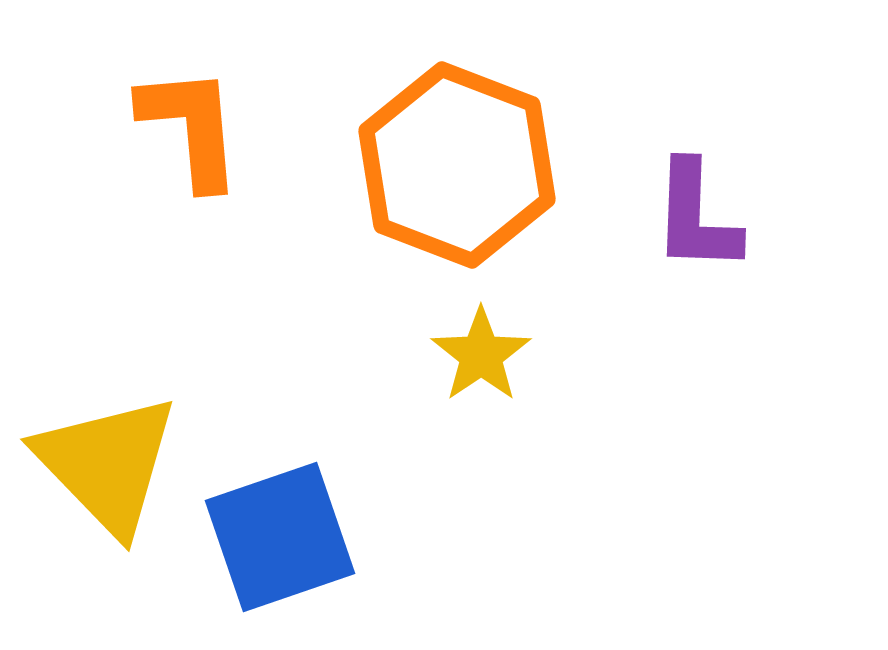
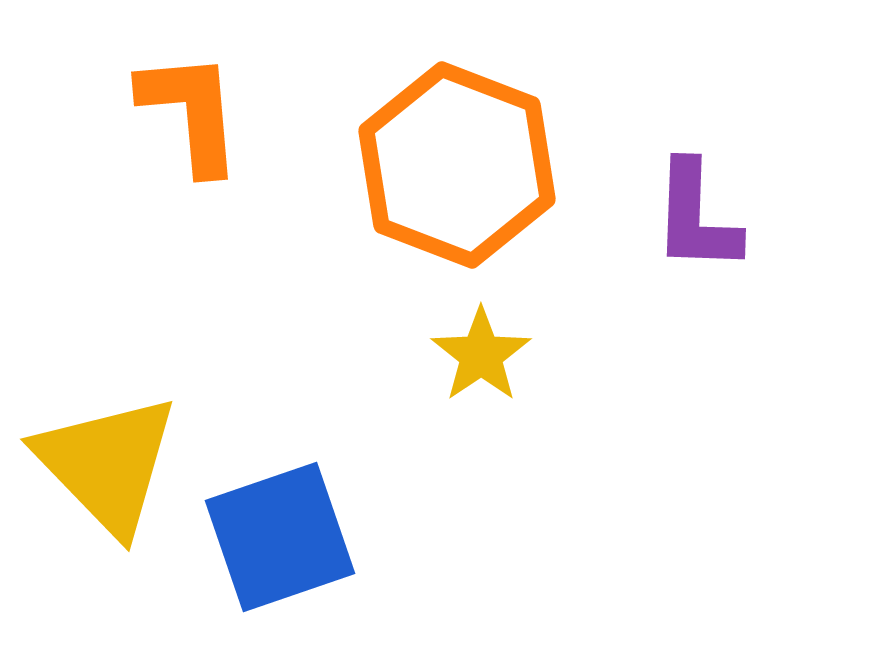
orange L-shape: moved 15 px up
